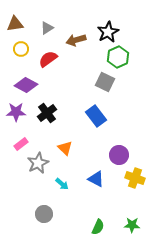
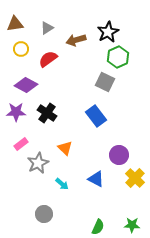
black cross: rotated 18 degrees counterclockwise
yellow cross: rotated 24 degrees clockwise
